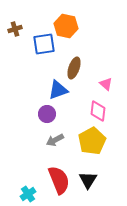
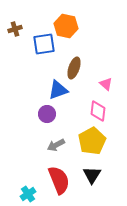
gray arrow: moved 1 px right, 5 px down
black triangle: moved 4 px right, 5 px up
